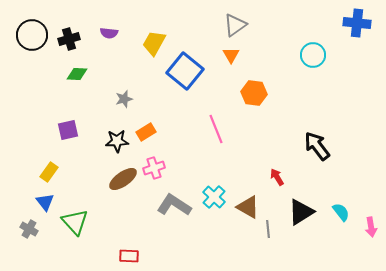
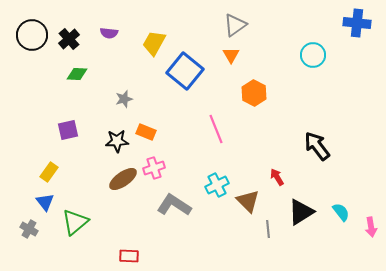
black cross: rotated 25 degrees counterclockwise
orange hexagon: rotated 20 degrees clockwise
orange rectangle: rotated 54 degrees clockwise
cyan cross: moved 3 px right, 12 px up; rotated 20 degrees clockwise
brown triangle: moved 6 px up; rotated 15 degrees clockwise
green triangle: rotated 32 degrees clockwise
